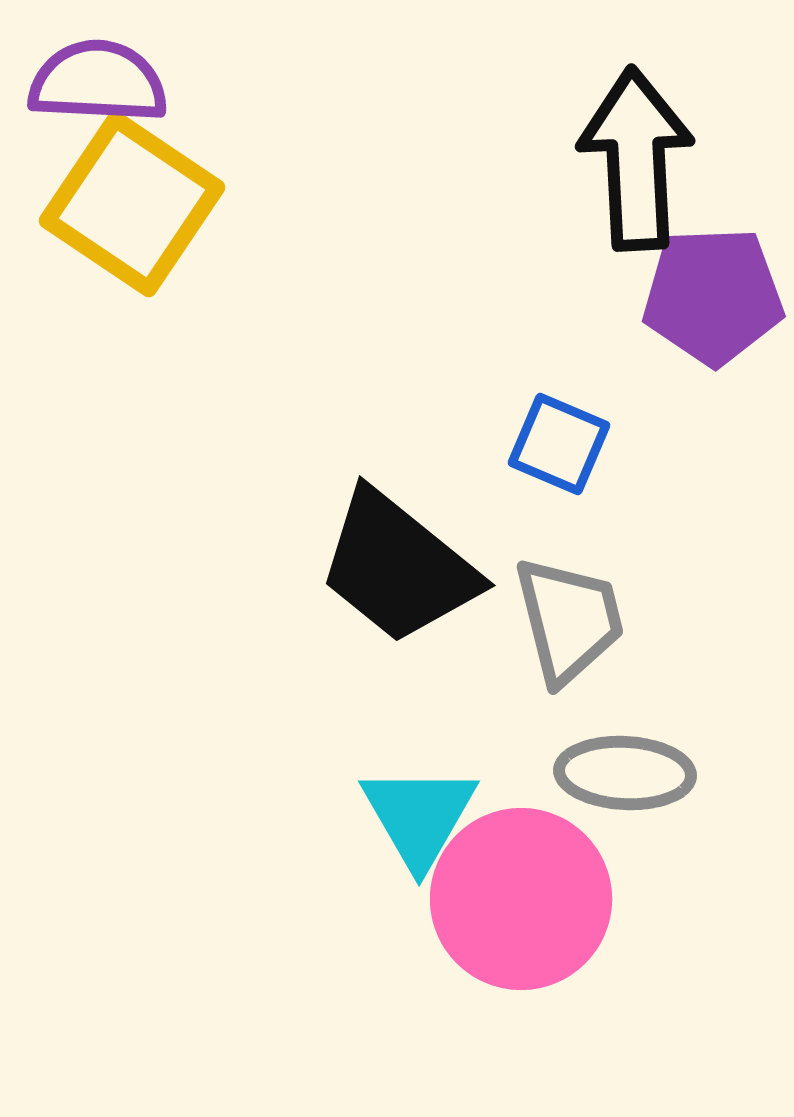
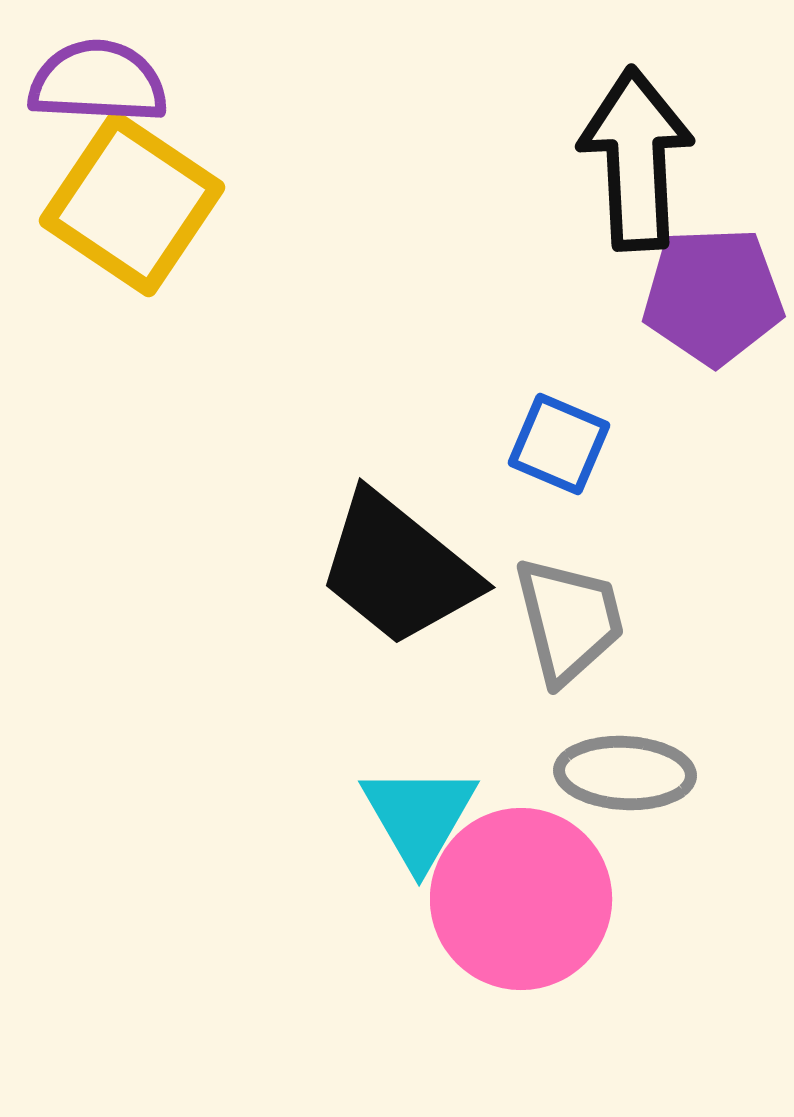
black trapezoid: moved 2 px down
